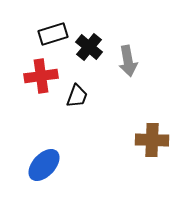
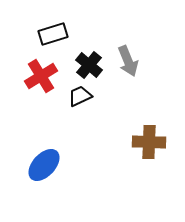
black cross: moved 18 px down
gray arrow: rotated 12 degrees counterclockwise
red cross: rotated 24 degrees counterclockwise
black trapezoid: moved 3 px right; rotated 135 degrees counterclockwise
brown cross: moved 3 px left, 2 px down
